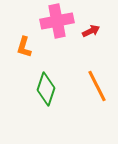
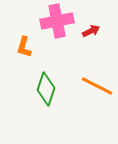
orange line: rotated 36 degrees counterclockwise
